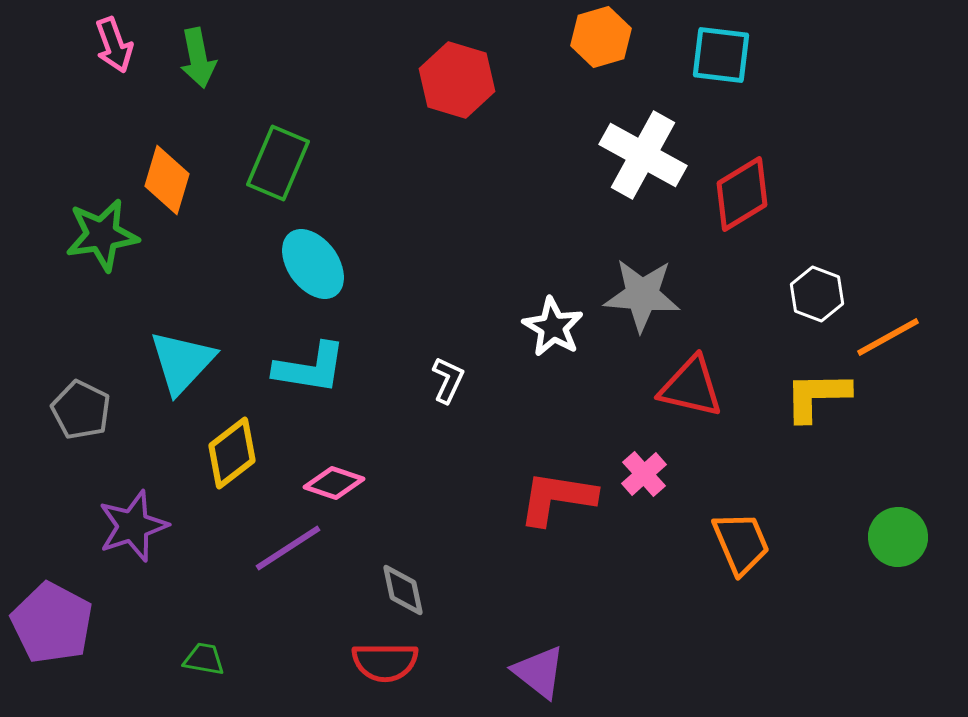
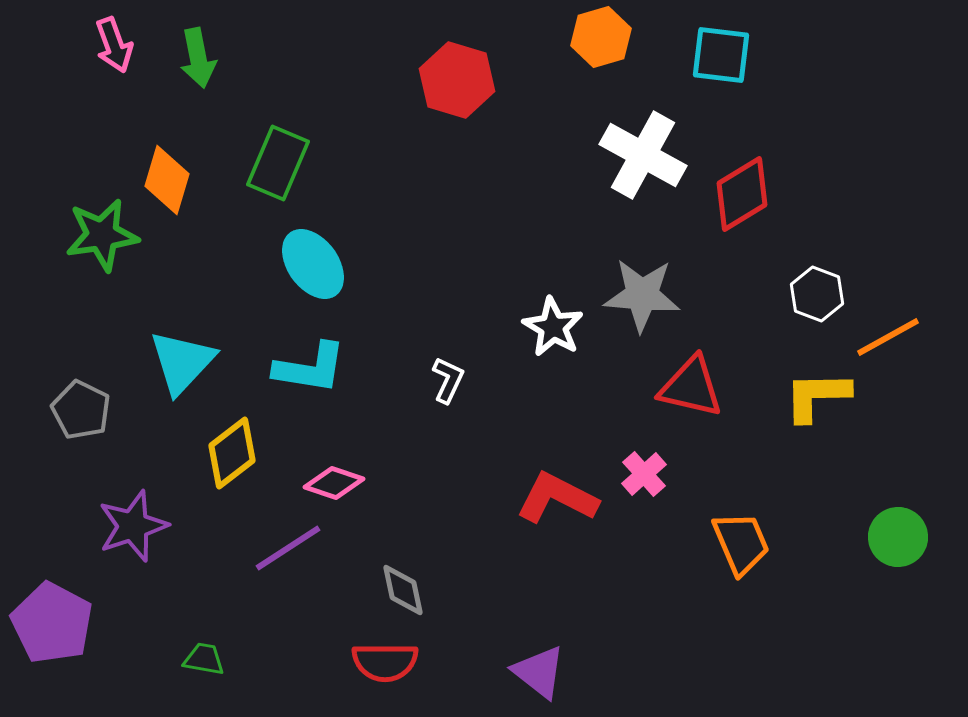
red L-shape: rotated 18 degrees clockwise
